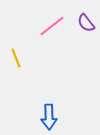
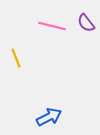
pink line: rotated 52 degrees clockwise
blue arrow: rotated 115 degrees counterclockwise
